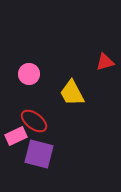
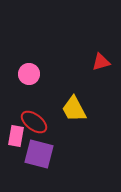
red triangle: moved 4 px left
yellow trapezoid: moved 2 px right, 16 px down
red ellipse: moved 1 px down
pink rectangle: rotated 55 degrees counterclockwise
